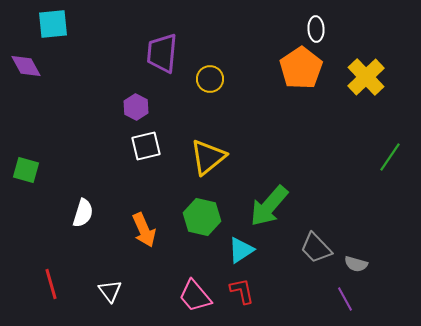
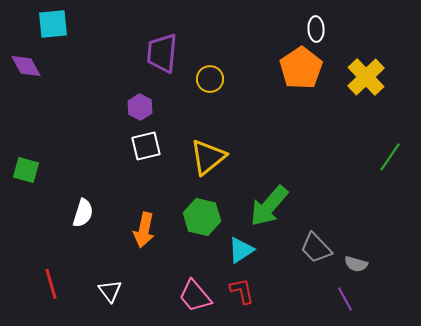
purple hexagon: moved 4 px right
orange arrow: rotated 36 degrees clockwise
